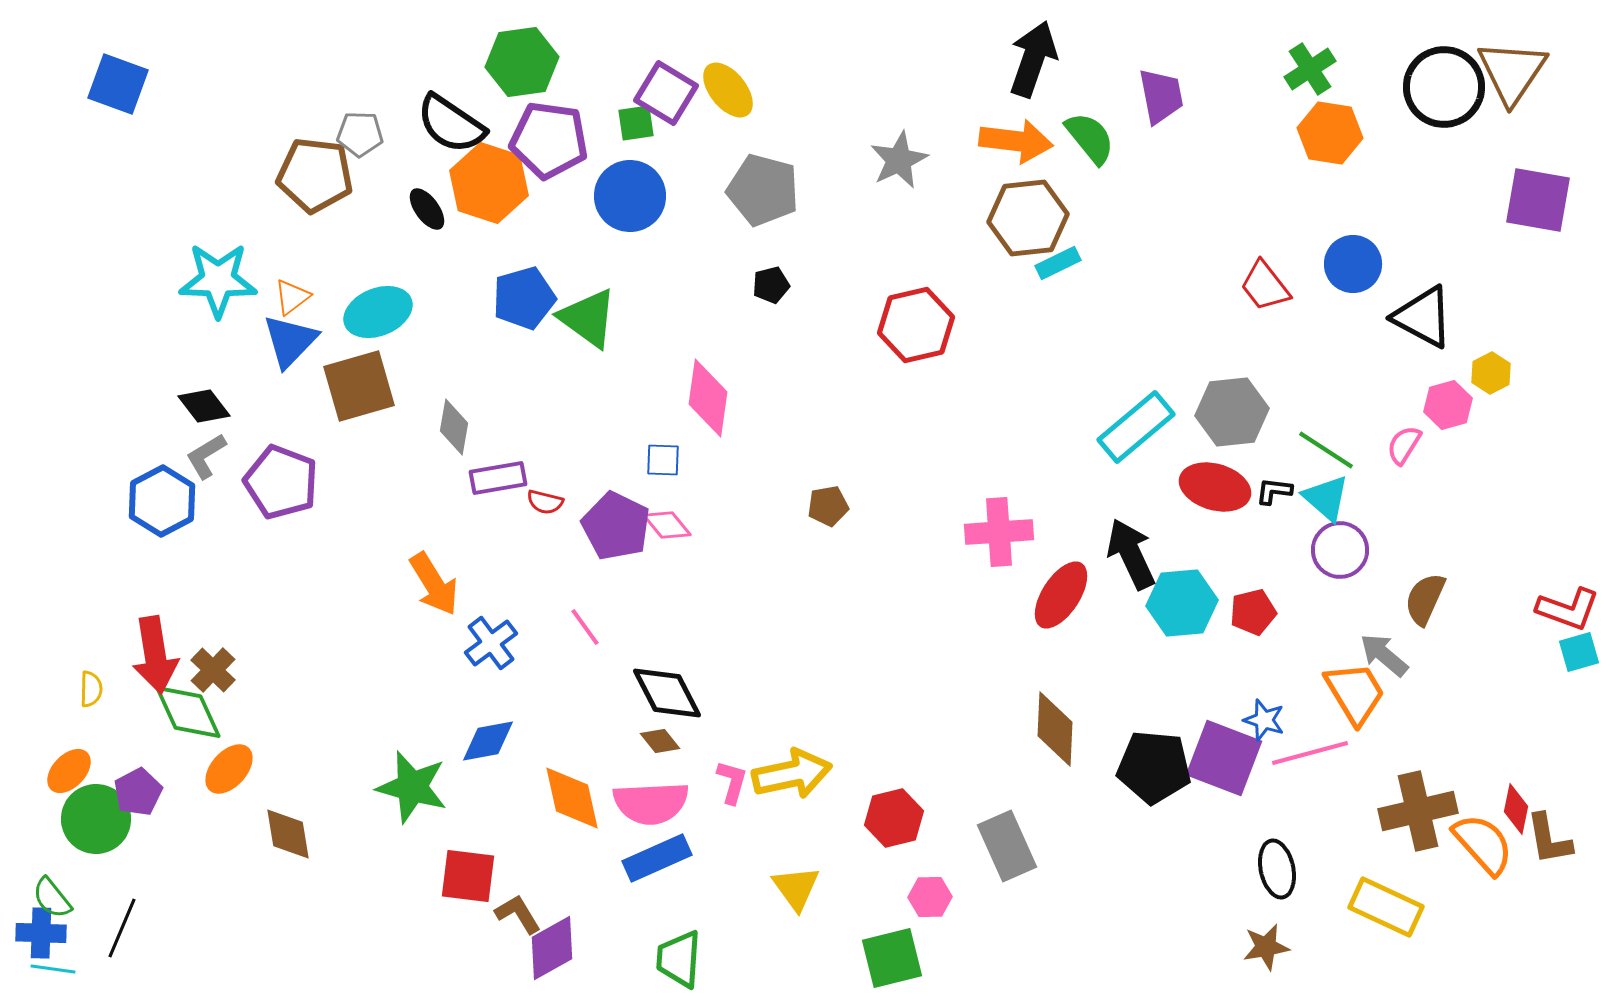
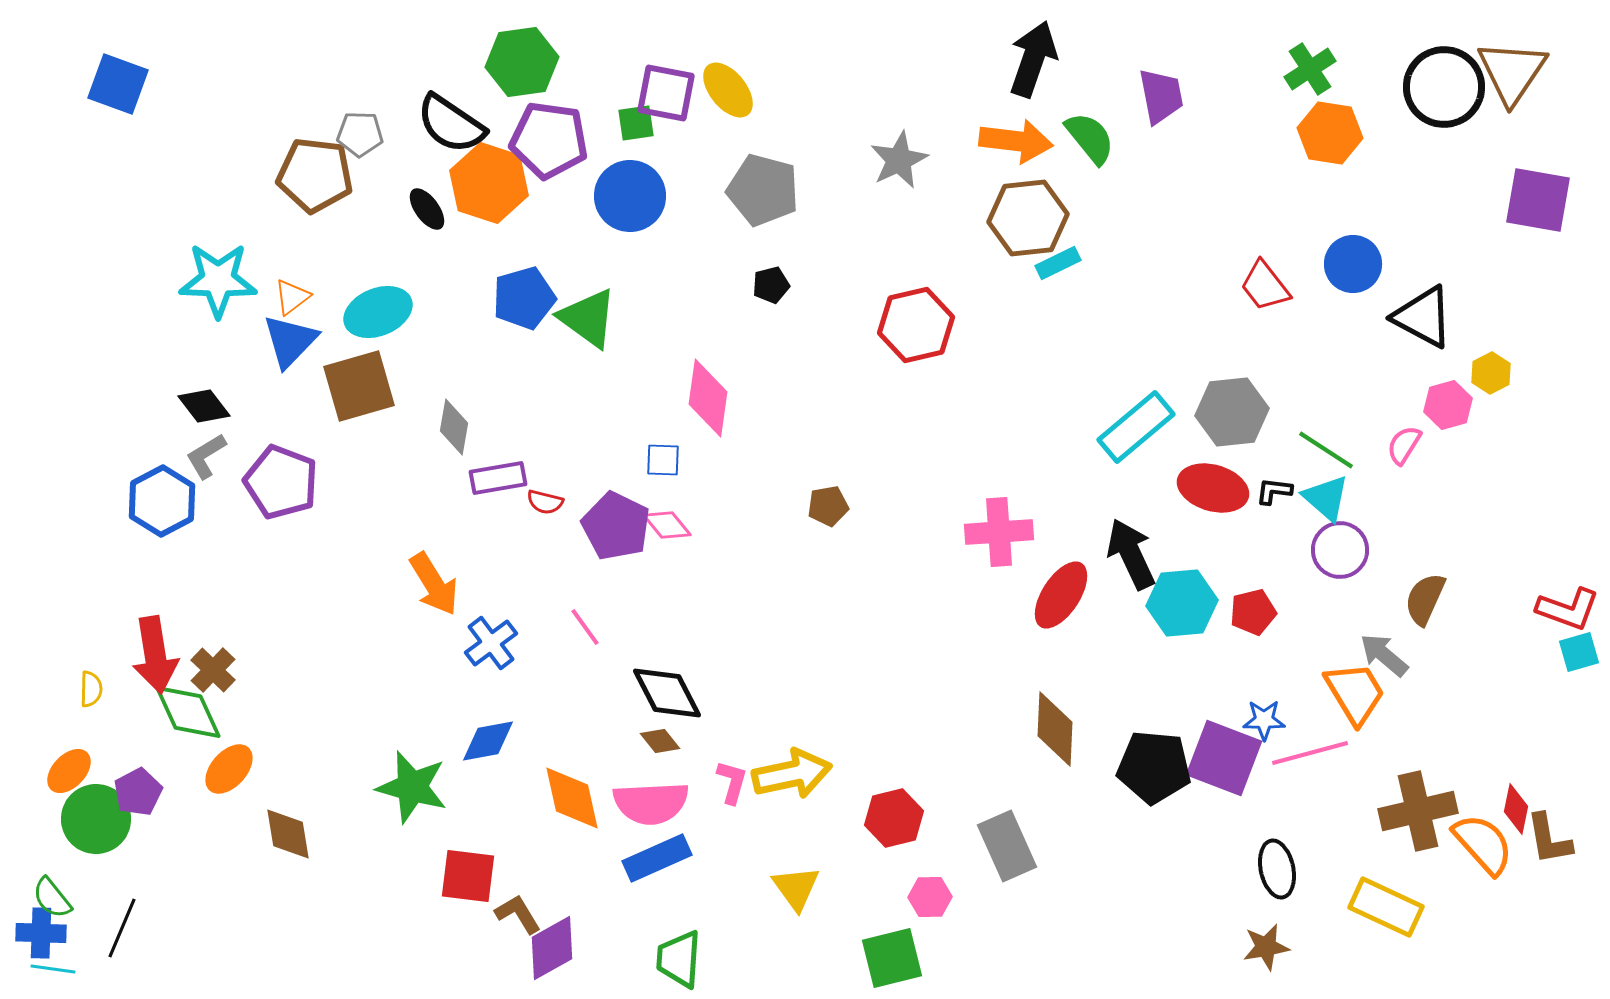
purple square at (666, 93): rotated 20 degrees counterclockwise
red ellipse at (1215, 487): moved 2 px left, 1 px down
blue star at (1264, 720): rotated 18 degrees counterclockwise
